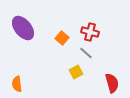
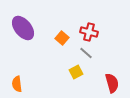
red cross: moved 1 px left
